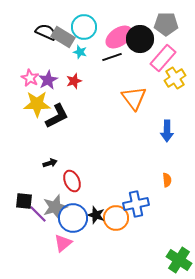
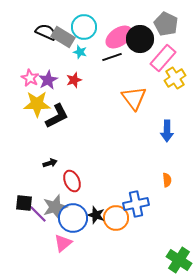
gray pentagon: rotated 25 degrees clockwise
red star: moved 1 px up
black square: moved 2 px down
